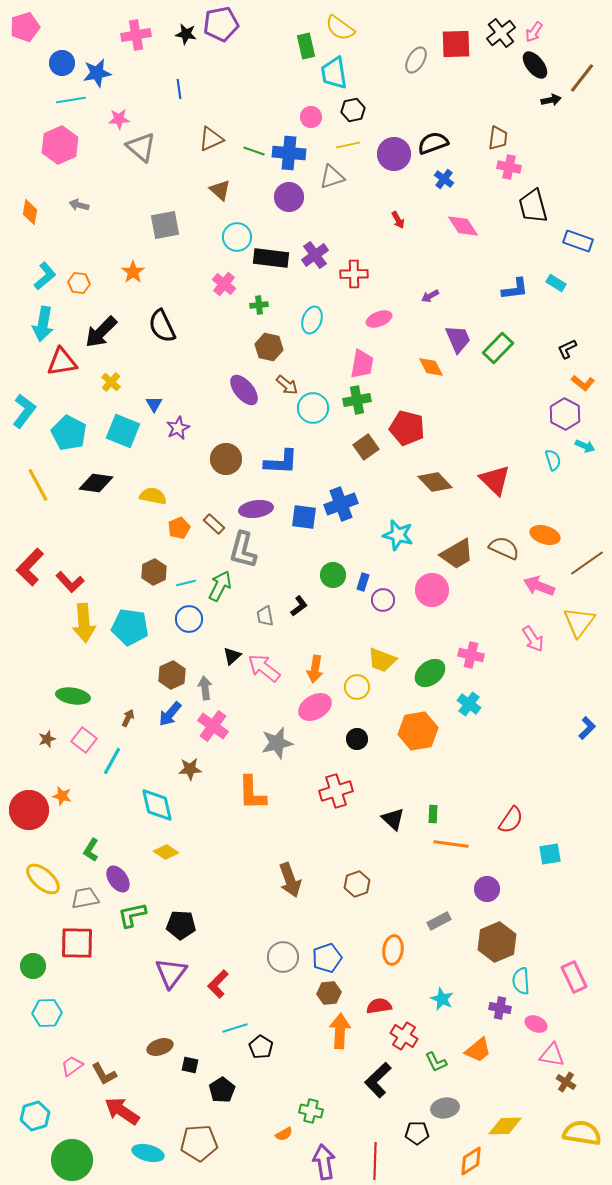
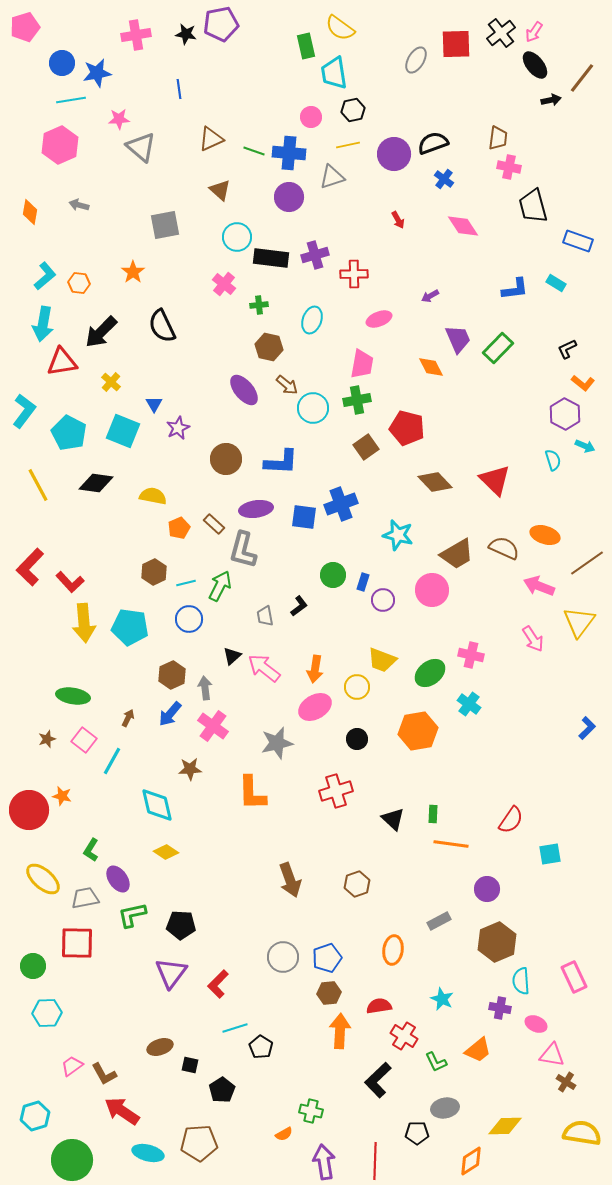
purple cross at (315, 255): rotated 20 degrees clockwise
